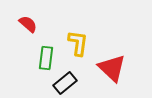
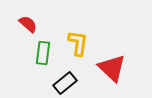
green rectangle: moved 3 px left, 5 px up
